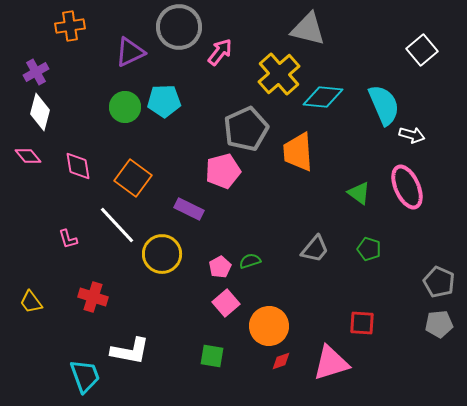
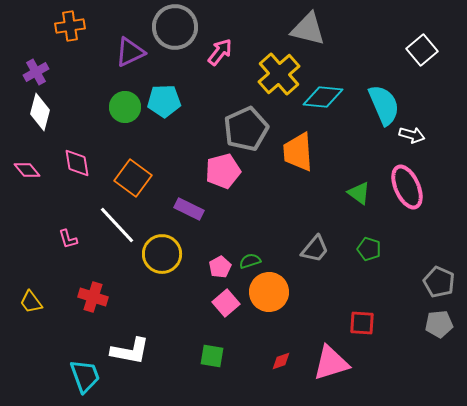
gray circle at (179, 27): moved 4 px left
pink diamond at (28, 156): moved 1 px left, 14 px down
pink diamond at (78, 166): moved 1 px left, 3 px up
orange circle at (269, 326): moved 34 px up
